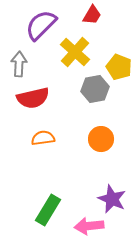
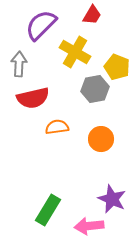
yellow cross: rotated 12 degrees counterclockwise
yellow pentagon: moved 2 px left
orange semicircle: moved 14 px right, 11 px up
